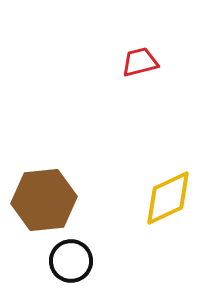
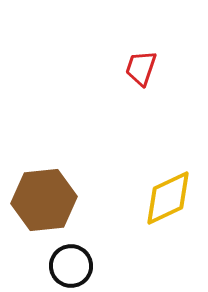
red trapezoid: moved 1 px right, 6 px down; rotated 57 degrees counterclockwise
black circle: moved 5 px down
